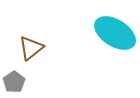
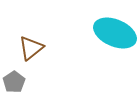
cyan ellipse: rotated 9 degrees counterclockwise
